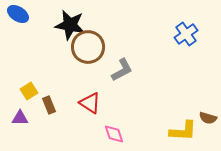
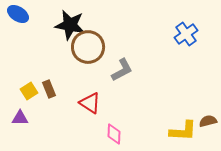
brown rectangle: moved 16 px up
brown semicircle: moved 3 px down; rotated 150 degrees clockwise
pink diamond: rotated 20 degrees clockwise
